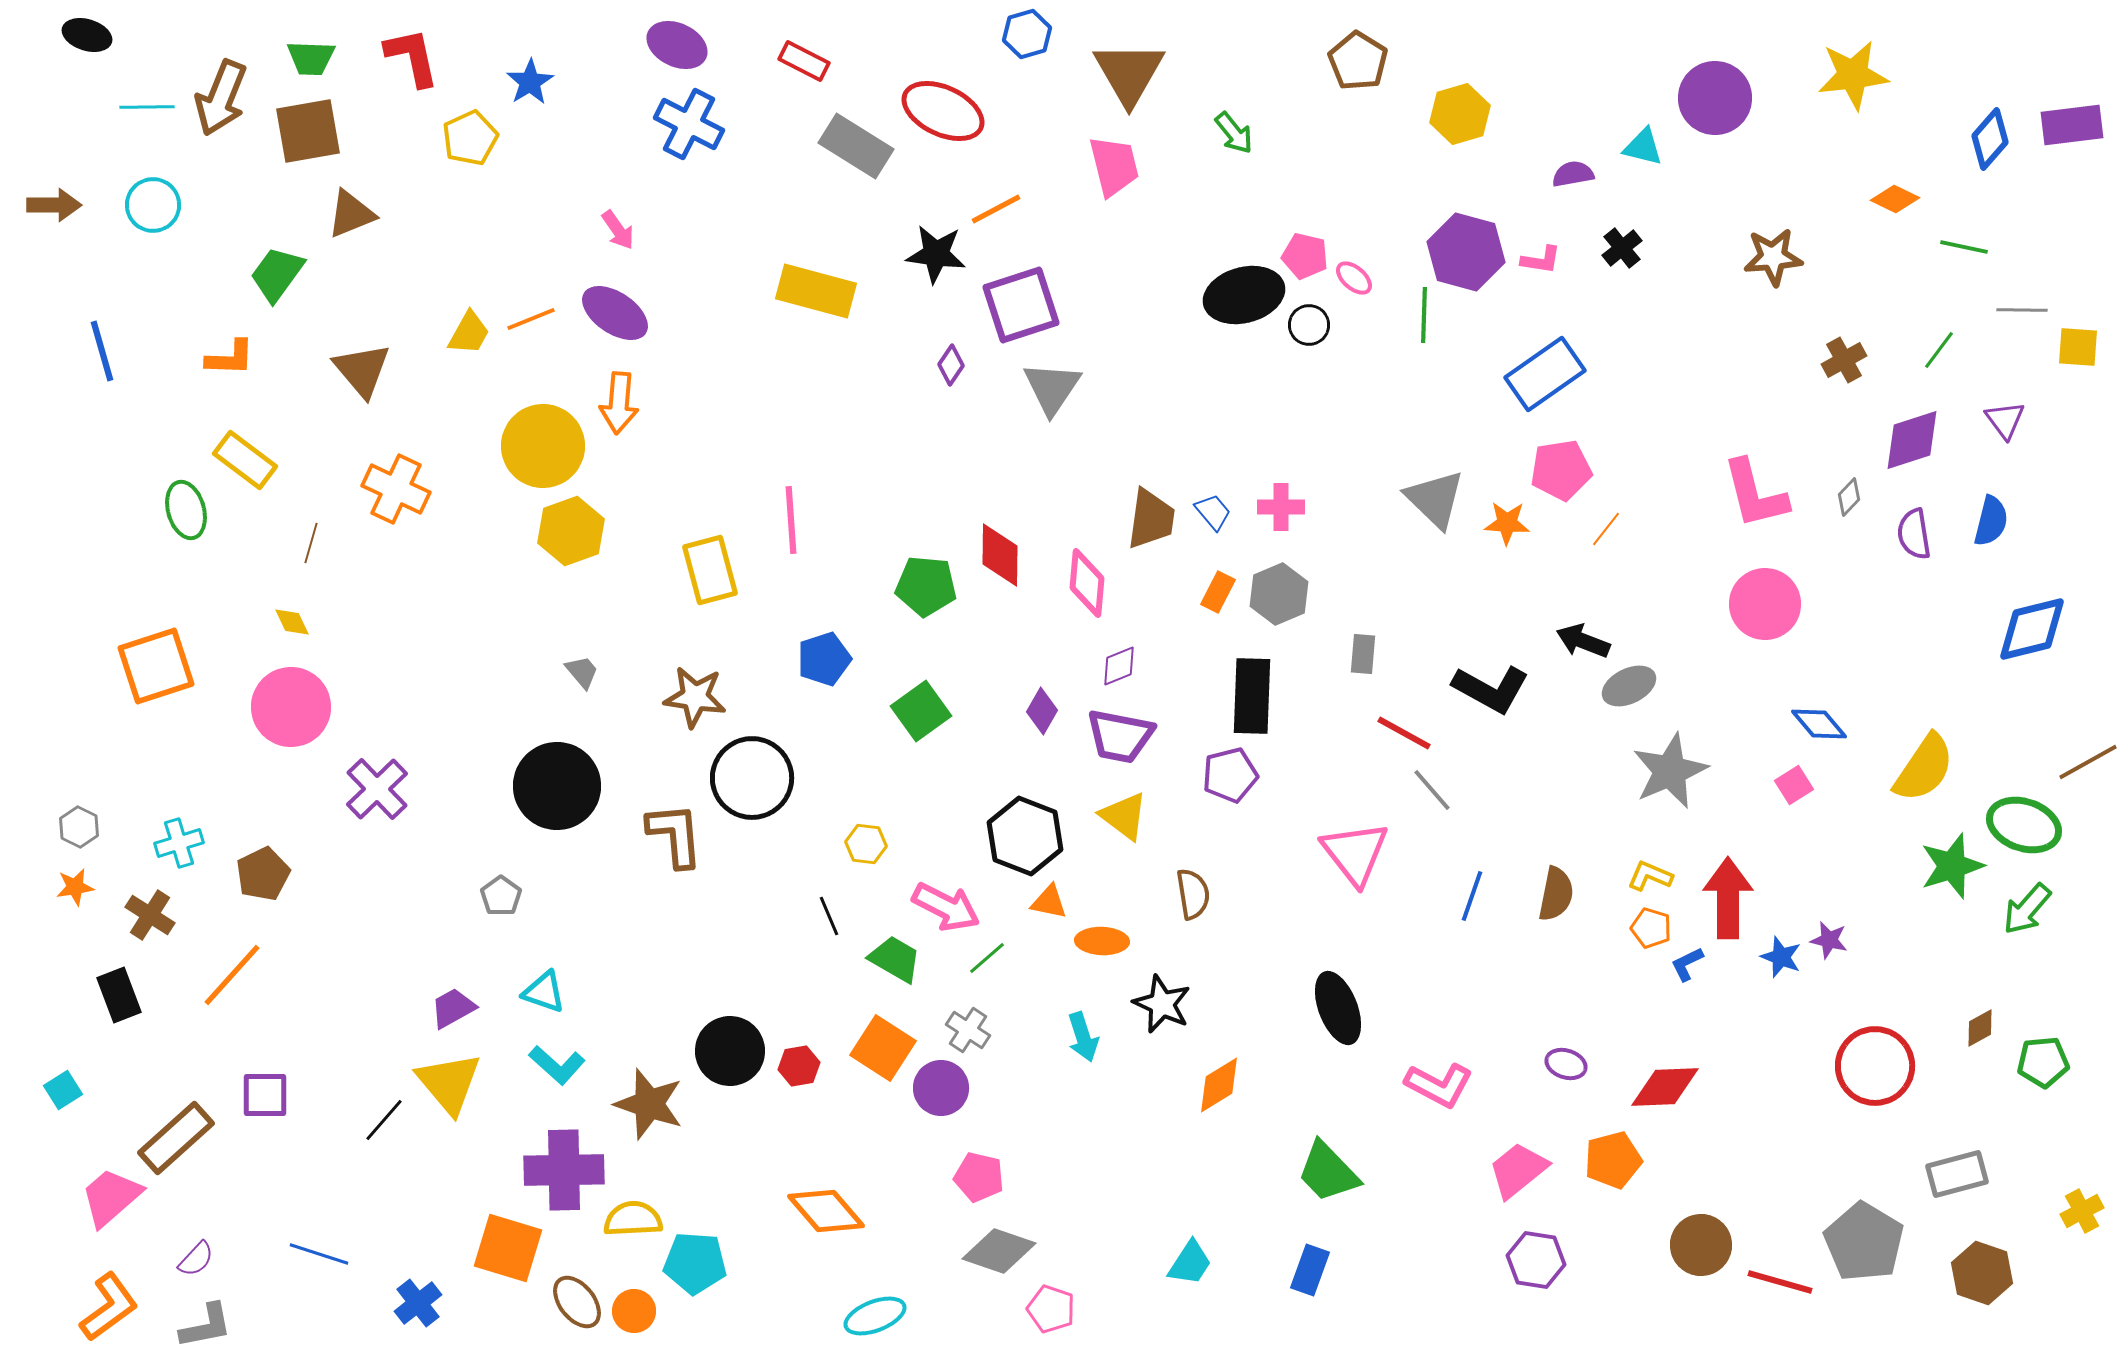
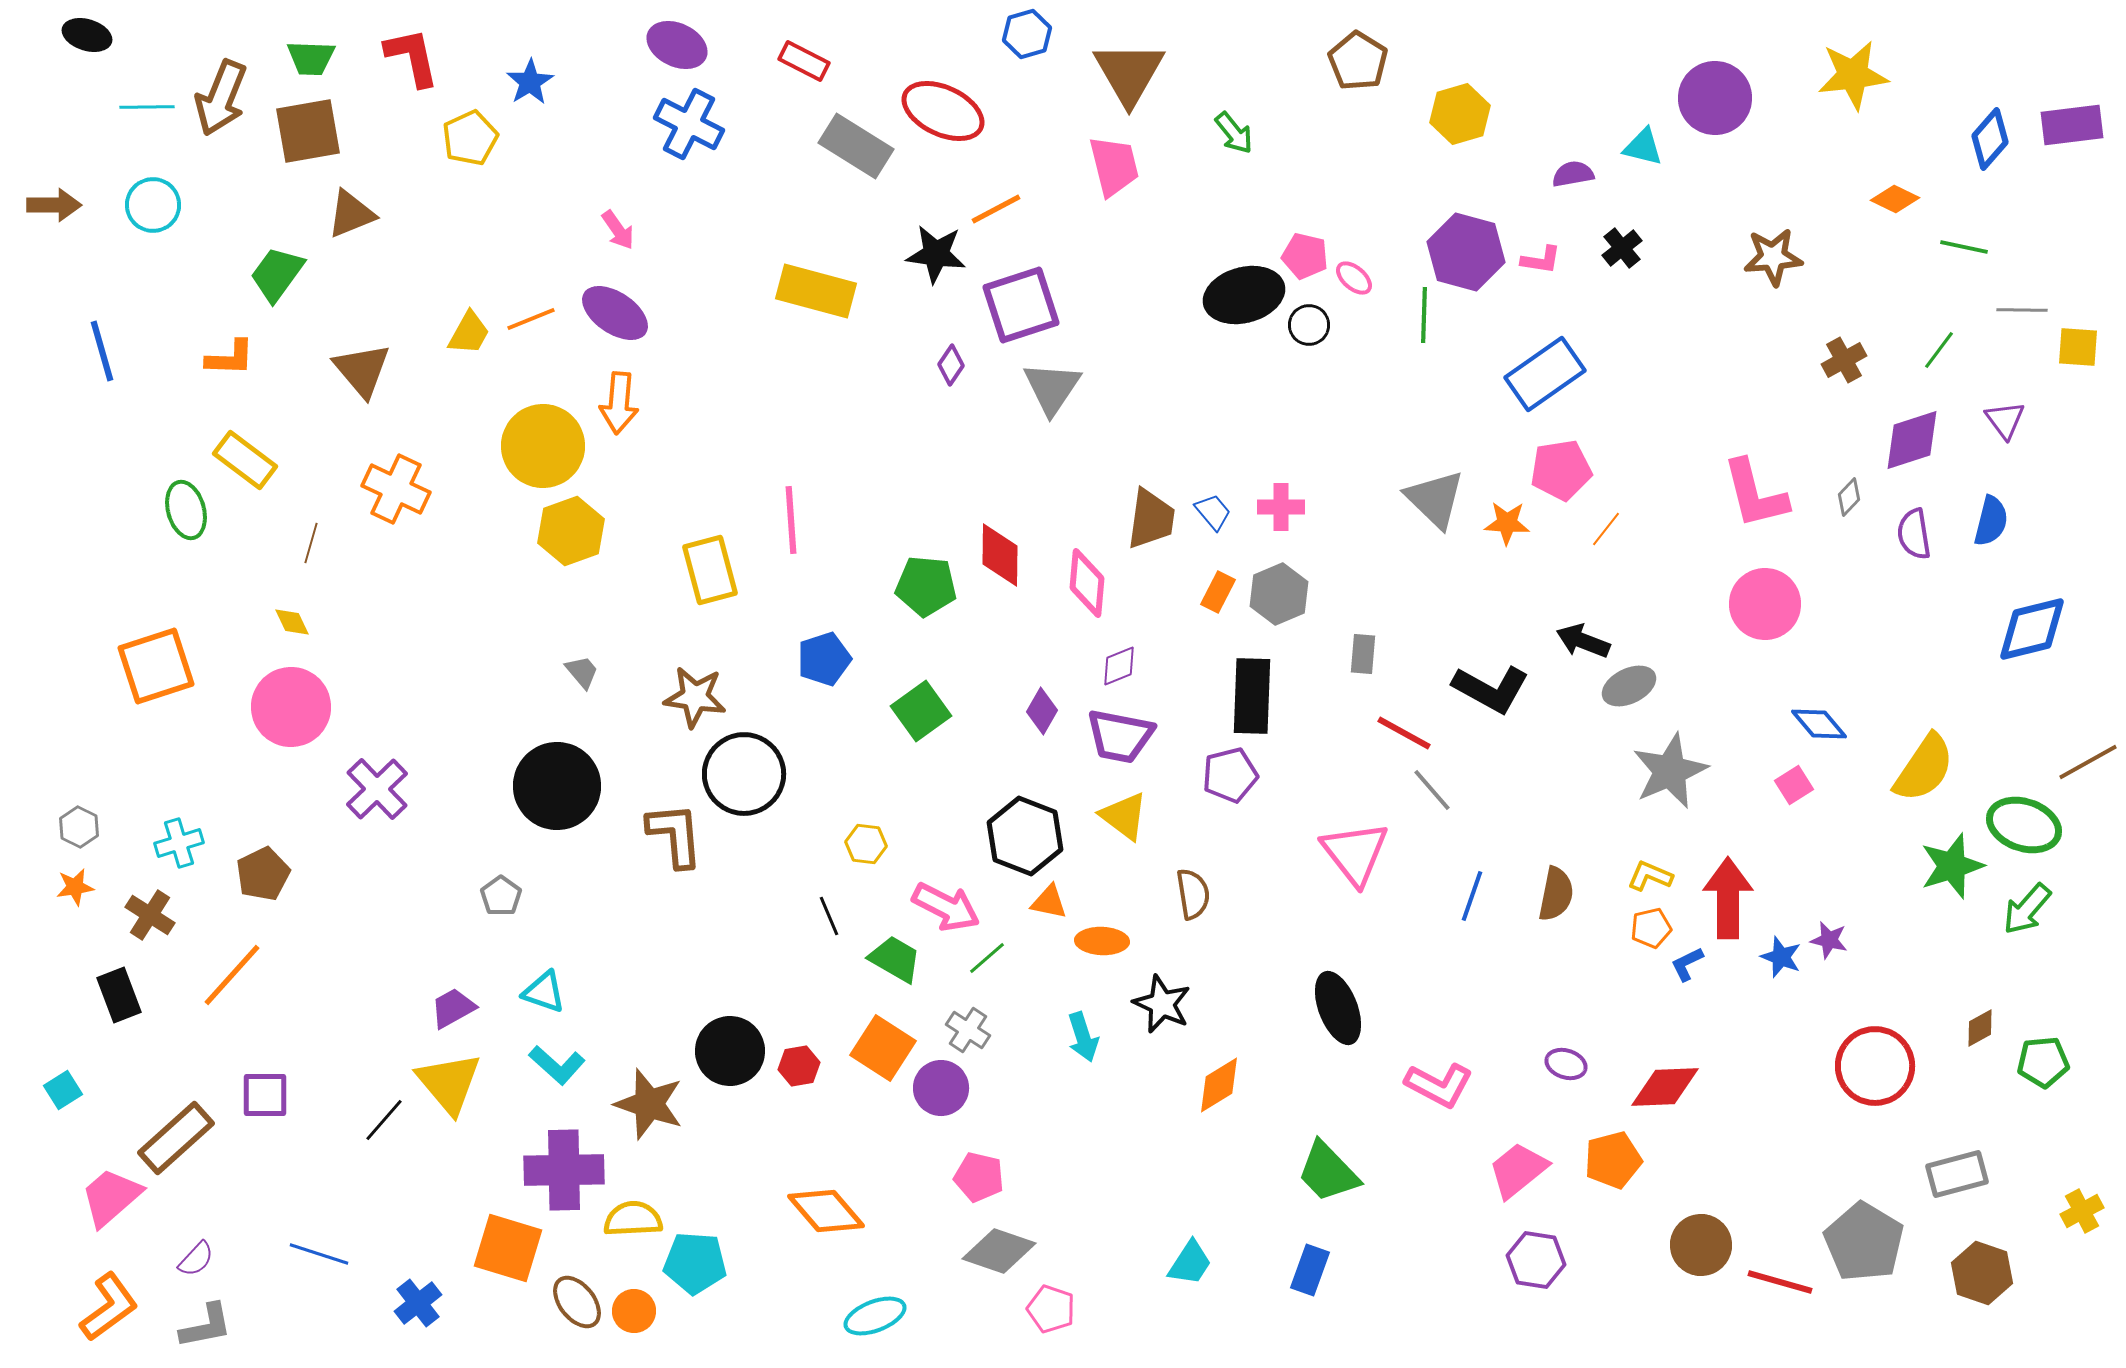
black circle at (752, 778): moved 8 px left, 4 px up
orange pentagon at (1651, 928): rotated 30 degrees counterclockwise
